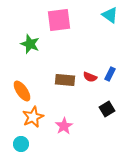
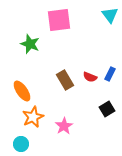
cyan triangle: rotated 18 degrees clockwise
brown rectangle: rotated 54 degrees clockwise
